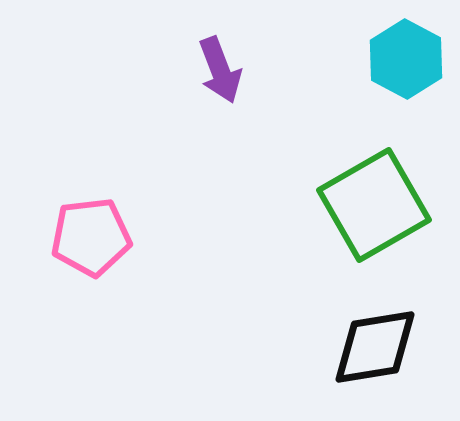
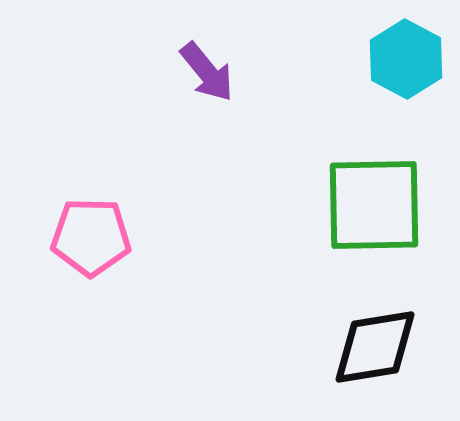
purple arrow: moved 13 px left, 2 px down; rotated 18 degrees counterclockwise
green square: rotated 29 degrees clockwise
pink pentagon: rotated 8 degrees clockwise
